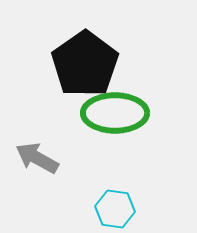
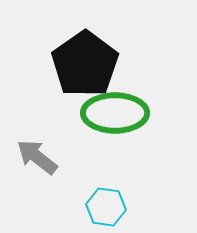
gray arrow: moved 1 px up; rotated 9 degrees clockwise
cyan hexagon: moved 9 px left, 2 px up
